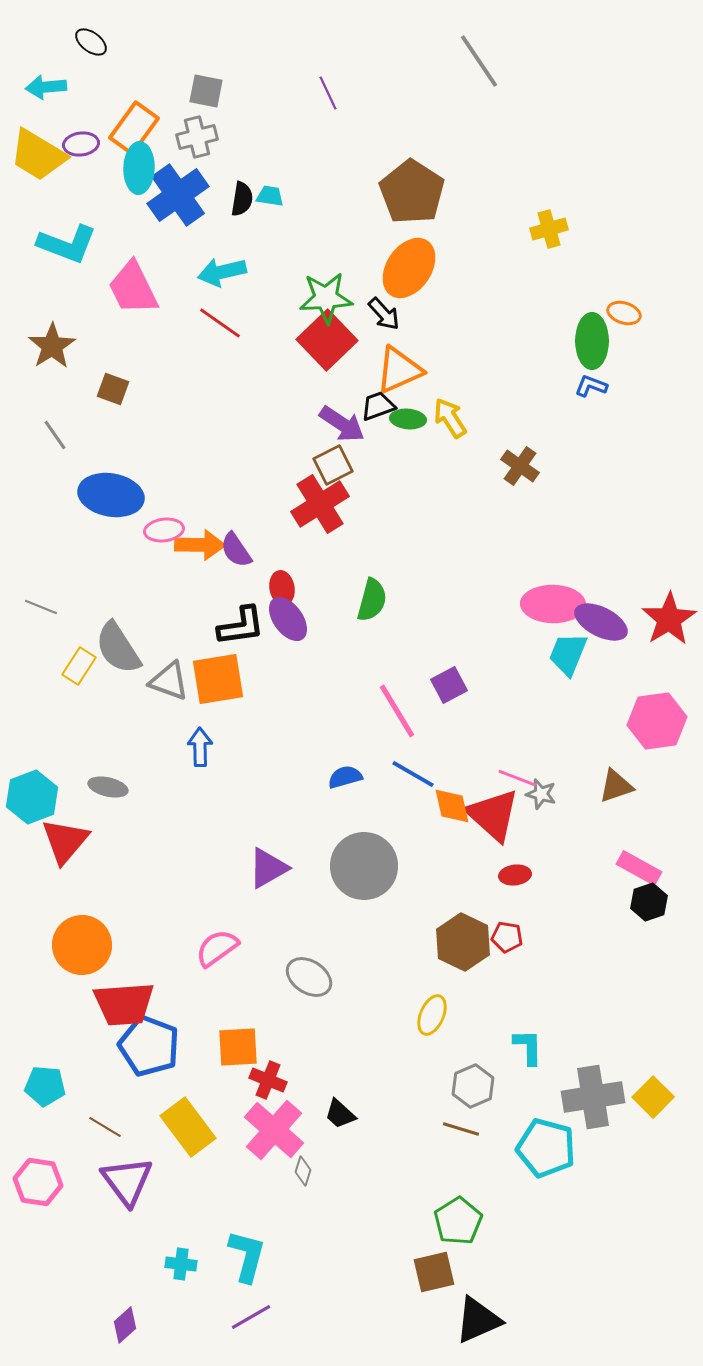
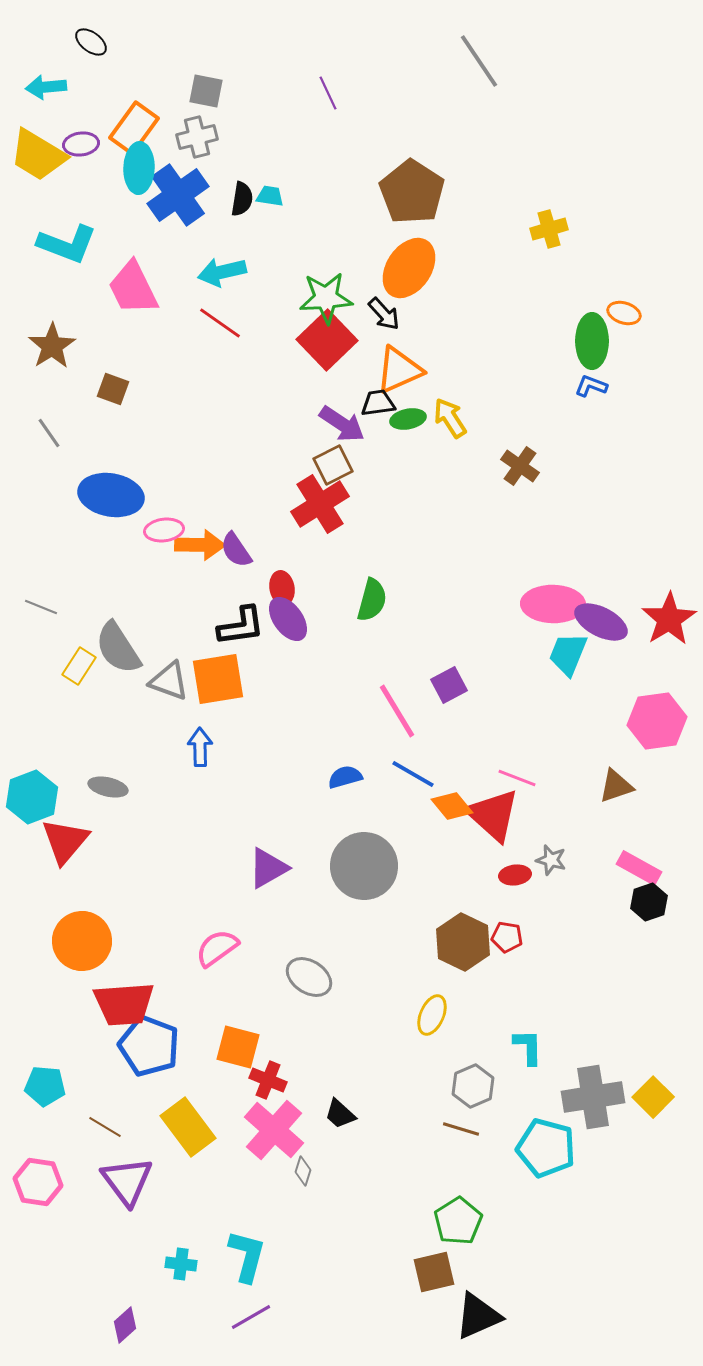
black trapezoid at (378, 406): moved 3 px up; rotated 12 degrees clockwise
green ellipse at (408, 419): rotated 16 degrees counterclockwise
gray line at (55, 435): moved 6 px left, 2 px up
gray star at (541, 794): moved 10 px right, 66 px down
orange diamond at (452, 806): rotated 27 degrees counterclockwise
orange circle at (82, 945): moved 4 px up
orange square at (238, 1047): rotated 18 degrees clockwise
black triangle at (478, 1320): moved 4 px up
